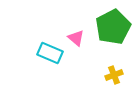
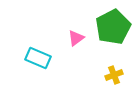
pink triangle: rotated 42 degrees clockwise
cyan rectangle: moved 12 px left, 5 px down
